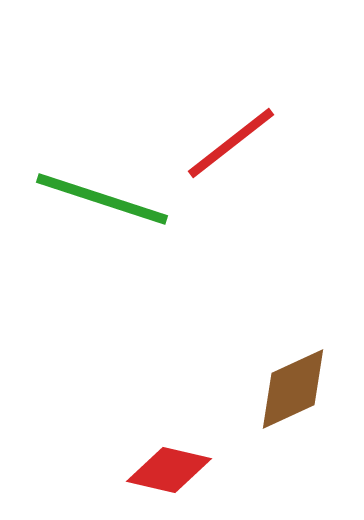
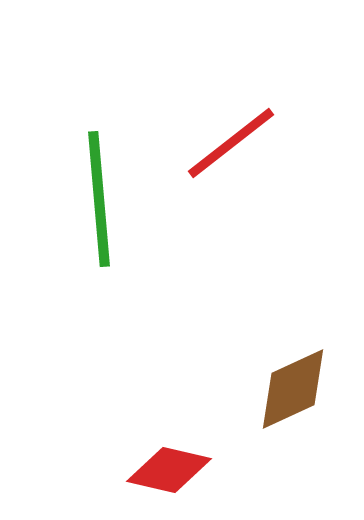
green line: moved 3 px left; rotated 67 degrees clockwise
